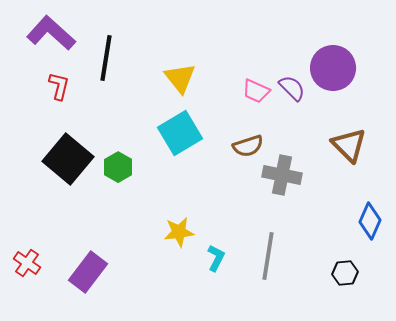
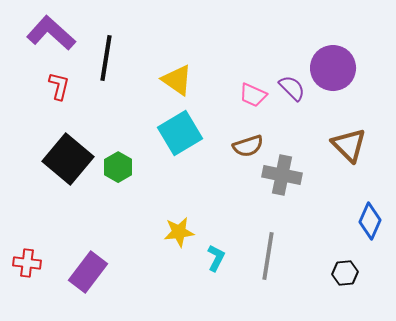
yellow triangle: moved 3 px left, 2 px down; rotated 16 degrees counterclockwise
pink trapezoid: moved 3 px left, 4 px down
red cross: rotated 28 degrees counterclockwise
